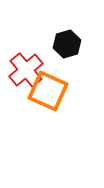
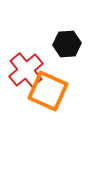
black hexagon: rotated 12 degrees clockwise
